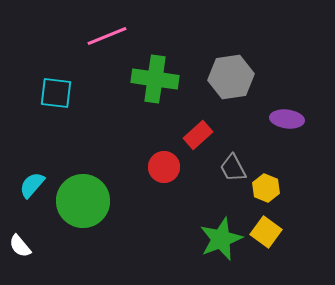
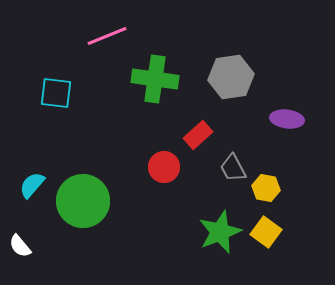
yellow hexagon: rotated 12 degrees counterclockwise
green star: moved 1 px left, 7 px up
